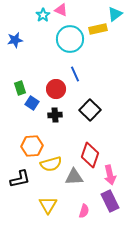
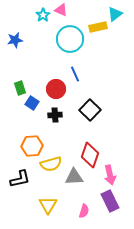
yellow rectangle: moved 2 px up
